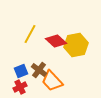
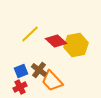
yellow line: rotated 18 degrees clockwise
